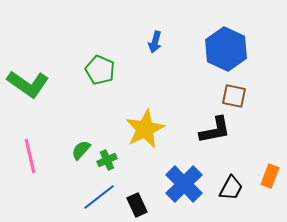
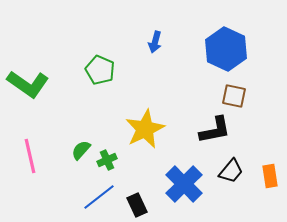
orange rectangle: rotated 30 degrees counterclockwise
black trapezoid: moved 17 px up; rotated 12 degrees clockwise
